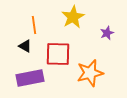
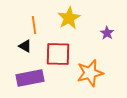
yellow star: moved 4 px left, 1 px down
purple star: rotated 16 degrees counterclockwise
